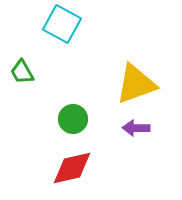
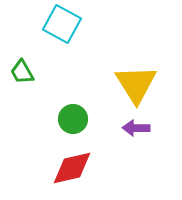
yellow triangle: rotated 42 degrees counterclockwise
